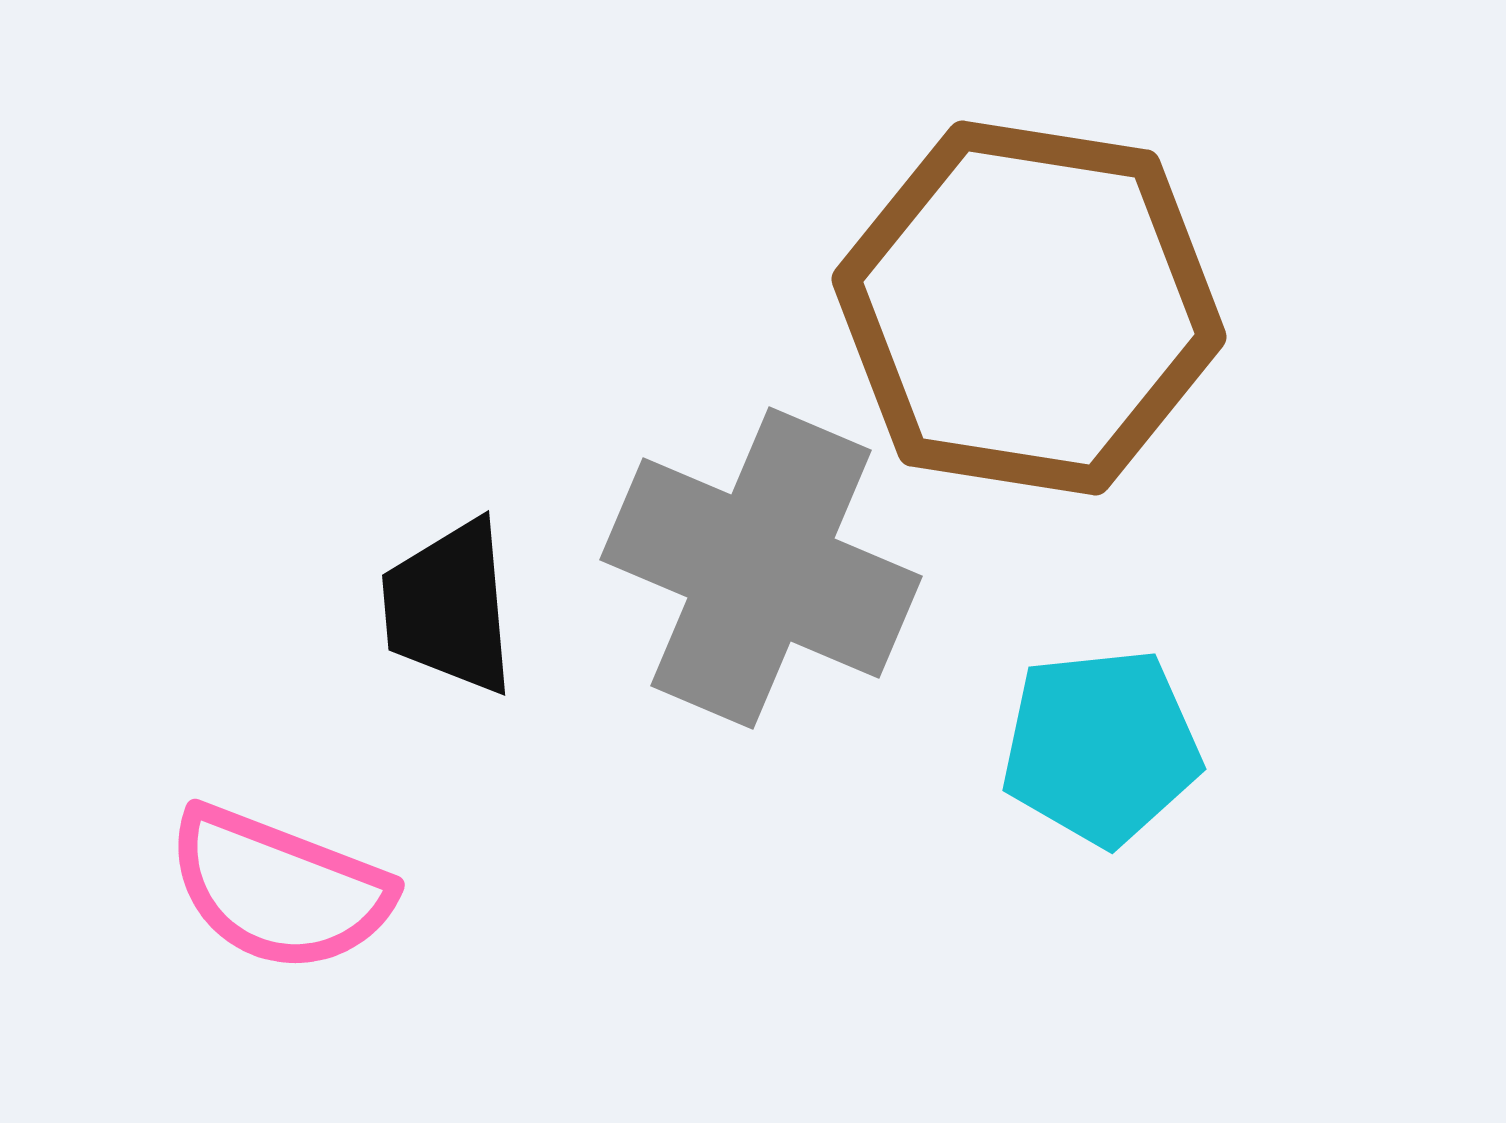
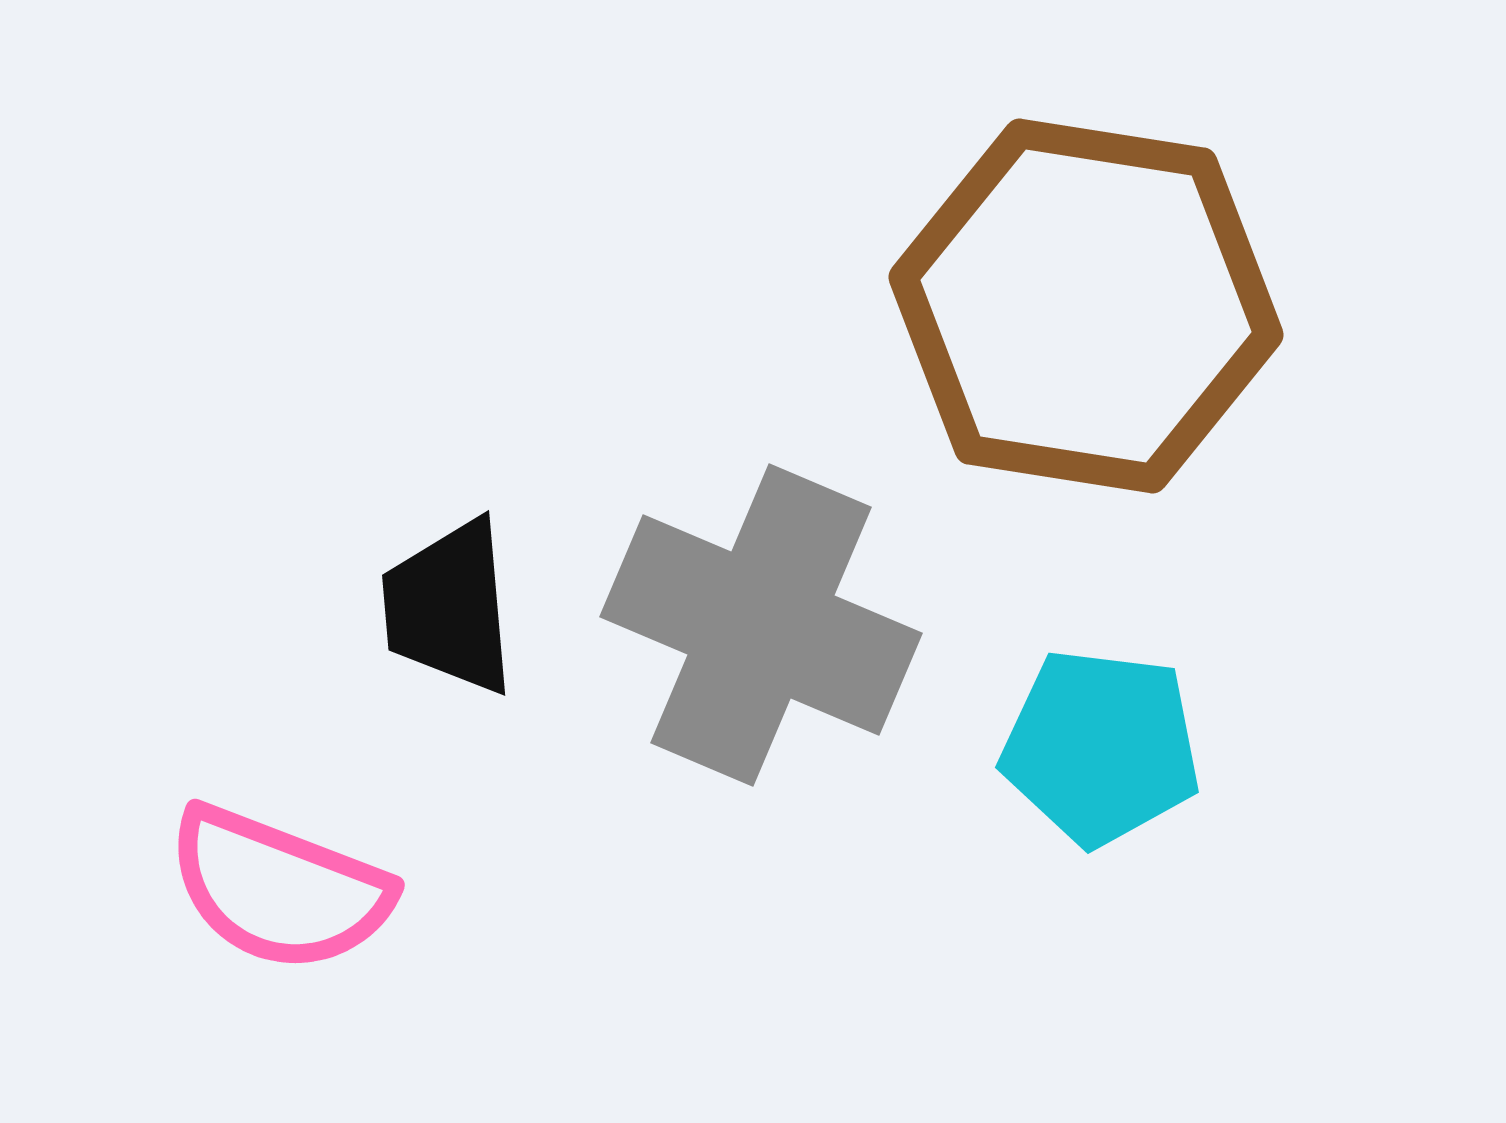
brown hexagon: moved 57 px right, 2 px up
gray cross: moved 57 px down
cyan pentagon: rotated 13 degrees clockwise
